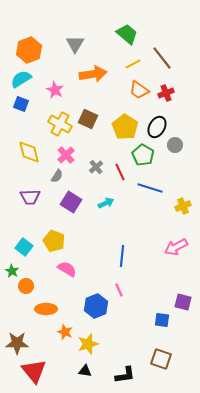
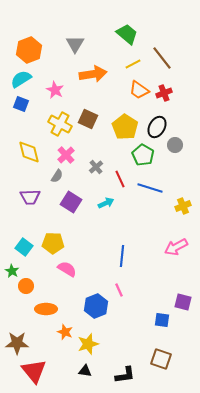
red cross at (166, 93): moved 2 px left
red line at (120, 172): moved 7 px down
yellow pentagon at (54, 241): moved 1 px left, 2 px down; rotated 20 degrees counterclockwise
